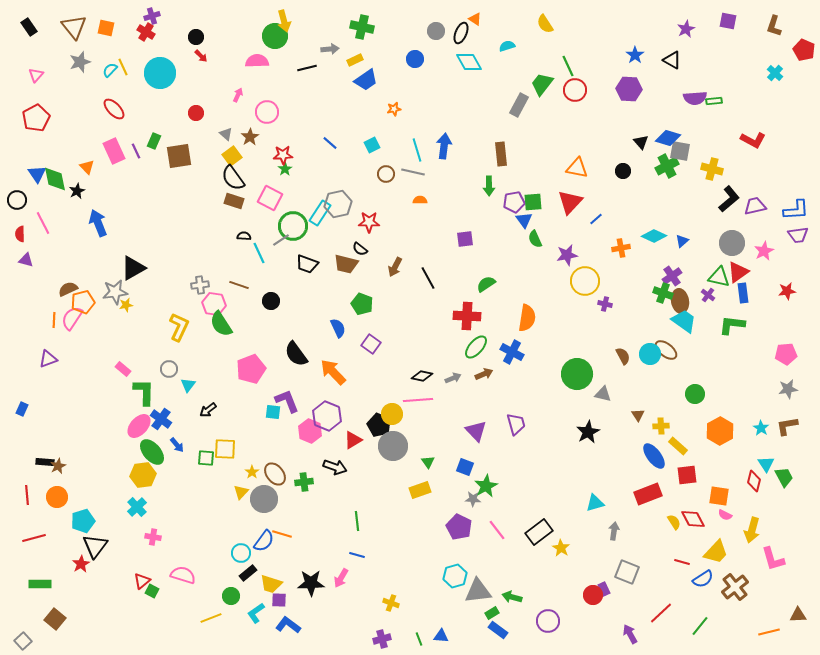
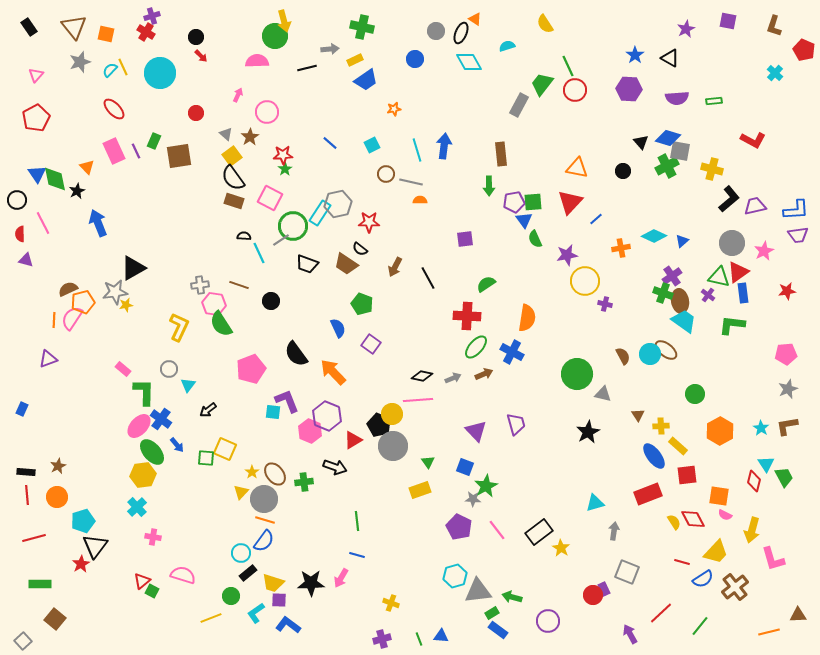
orange square at (106, 28): moved 6 px down
black triangle at (672, 60): moved 2 px left, 2 px up
purple semicircle at (695, 98): moved 18 px left
gray line at (413, 172): moved 2 px left, 10 px down
brown trapezoid at (346, 264): rotated 20 degrees clockwise
gray star at (788, 389): rotated 12 degrees counterclockwise
yellow square at (225, 449): rotated 20 degrees clockwise
black rectangle at (45, 462): moved 19 px left, 10 px down
orange line at (282, 534): moved 17 px left, 14 px up
yellow trapezoid at (271, 584): moved 2 px right, 1 px up
